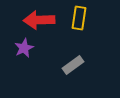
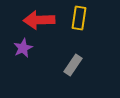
purple star: moved 1 px left
gray rectangle: rotated 20 degrees counterclockwise
